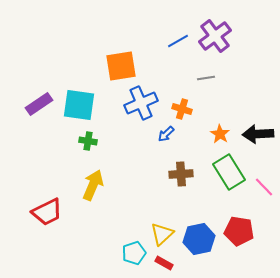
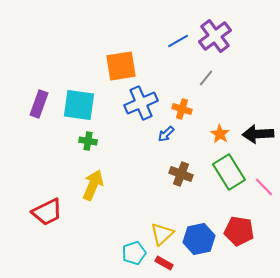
gray line: rotated 42 degrees counterclockwise
purple rectangle: rotated 36 degrees counterclockwise
brown cross: rotated 25 degrees clockwise
